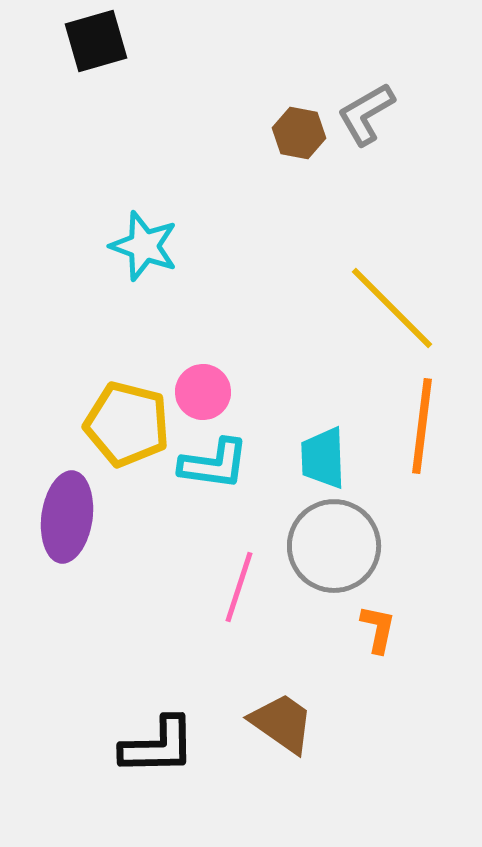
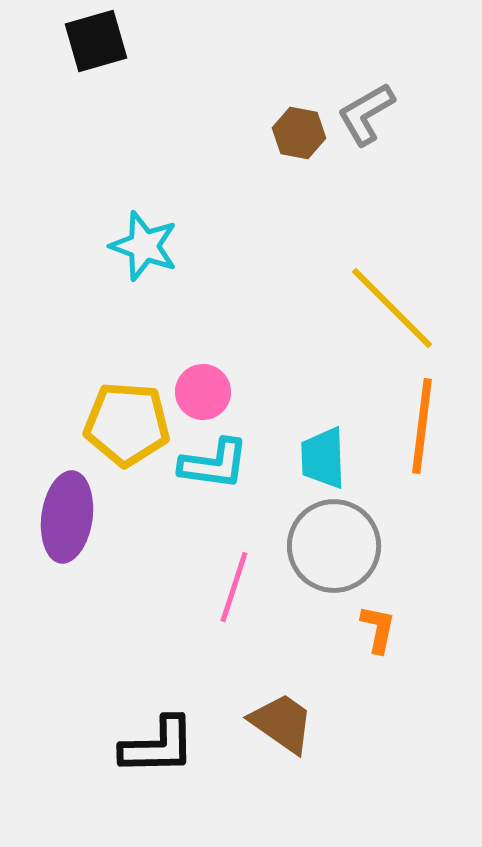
yellow pentagon: rotated 10 degrees counterclockwise
pink line: moved 5 px left
